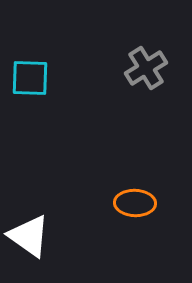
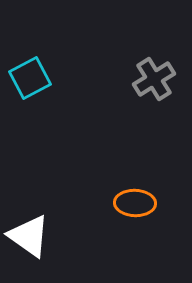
gray cross: moved 8 px right, 11 px down
cyan square: rotated 30 degrees counterclockwise
